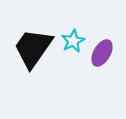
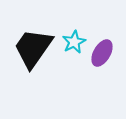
cyan star: moved 1 px right, 1 px down
